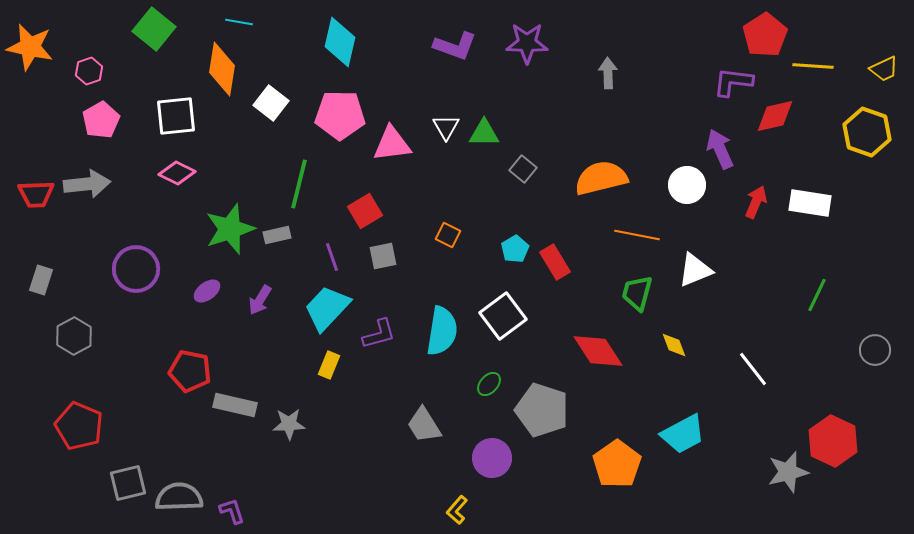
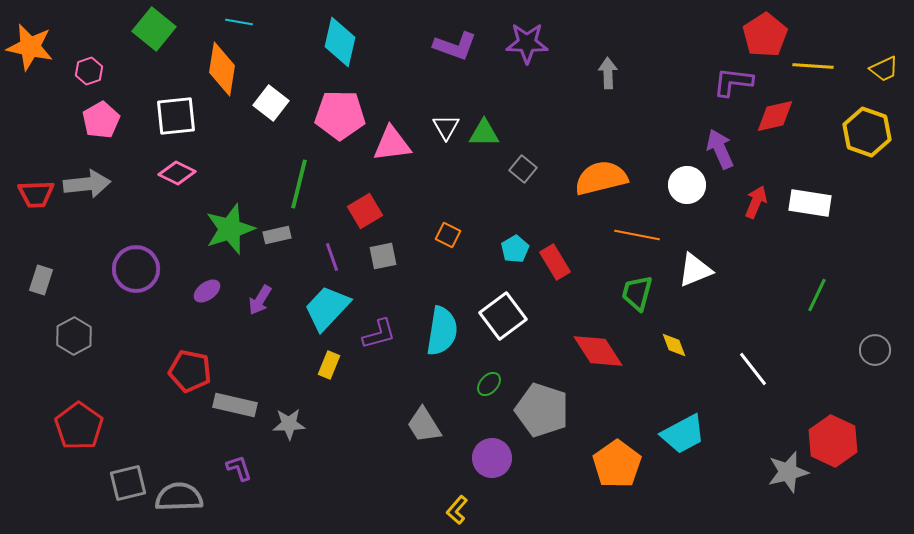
red pentagon at (79, 426): rotated 12 degrees clockwise
purple L-shape at (232, 511): moved 7 px right, 43 px up
